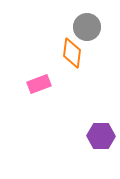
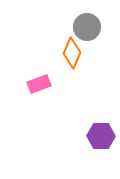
orange diamond: rotated 16 degrees clockwise
